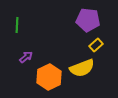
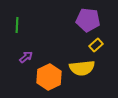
yellow semicircle: rotated 15 degrees clockwise
